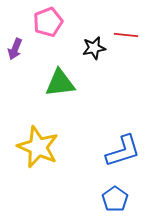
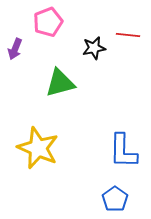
red line: moved 2 px right
green triangle: rotated 8 degrees counterclockwise
yellow star: moved 1 px down
blue L-shape: rotated 108 degrees clockwise
